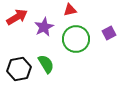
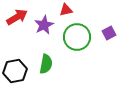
red triangle: moved 4 px left
purple star: moved 2 px up
green circle: moved 1 px right, 2 px up
green semicircle: rotated 42 degrees clockwise
black hexagon: moved 4 px left, 2 px down
